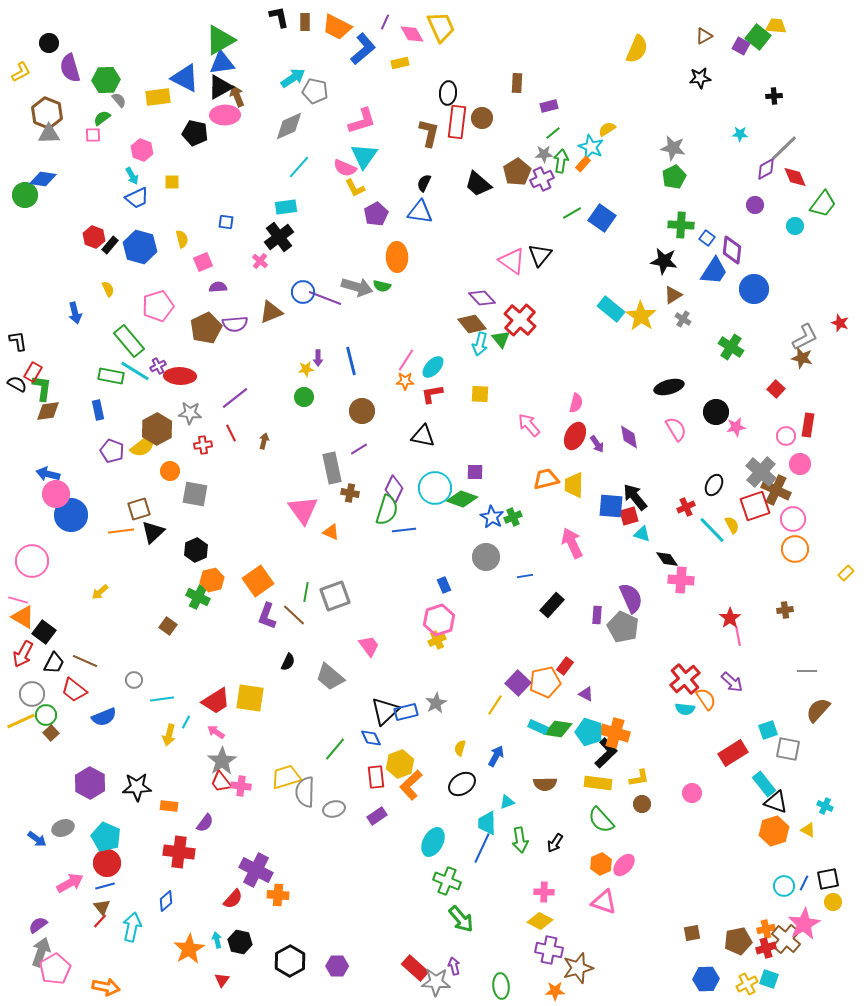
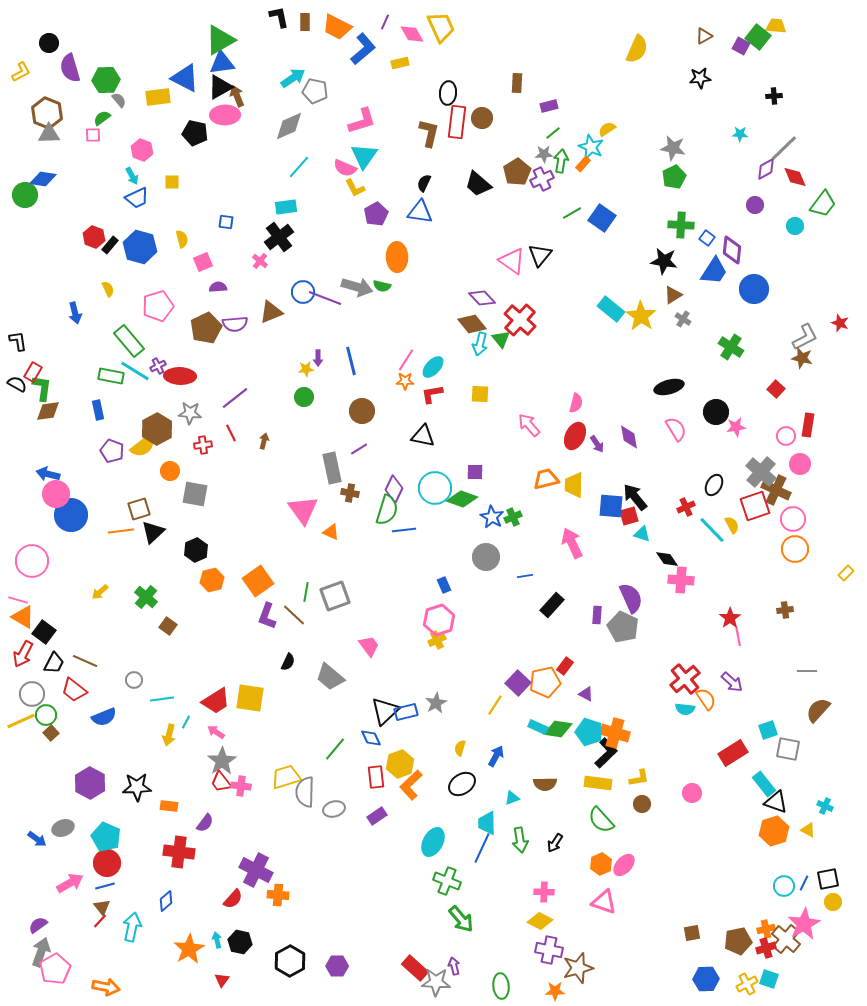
green cross at (198, 597): moved 52 px left; rotated 15 degrees clockwise
cyan triangle at (507, 802): moved 5 px right, 4 px up
